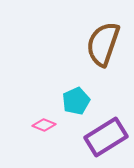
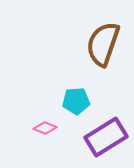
cyan pentagon: rotated 20 degrees clockwise
pink diamond: moved 1 px right, 3 px down
